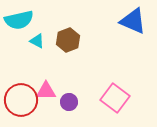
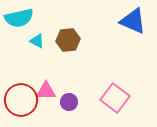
cyan semicircle: moved 2 px up
brown hexagon: rotated 15 degrees clockwise
